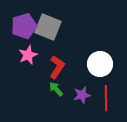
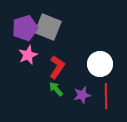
purple pentagon: moved 1 px right, 2 px down
red line: moved 2 px up
